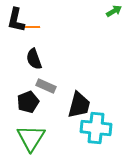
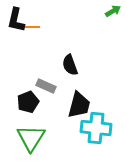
green arrow: moved 1 px left
black semicircle: moved 36 px right, 6 px down
